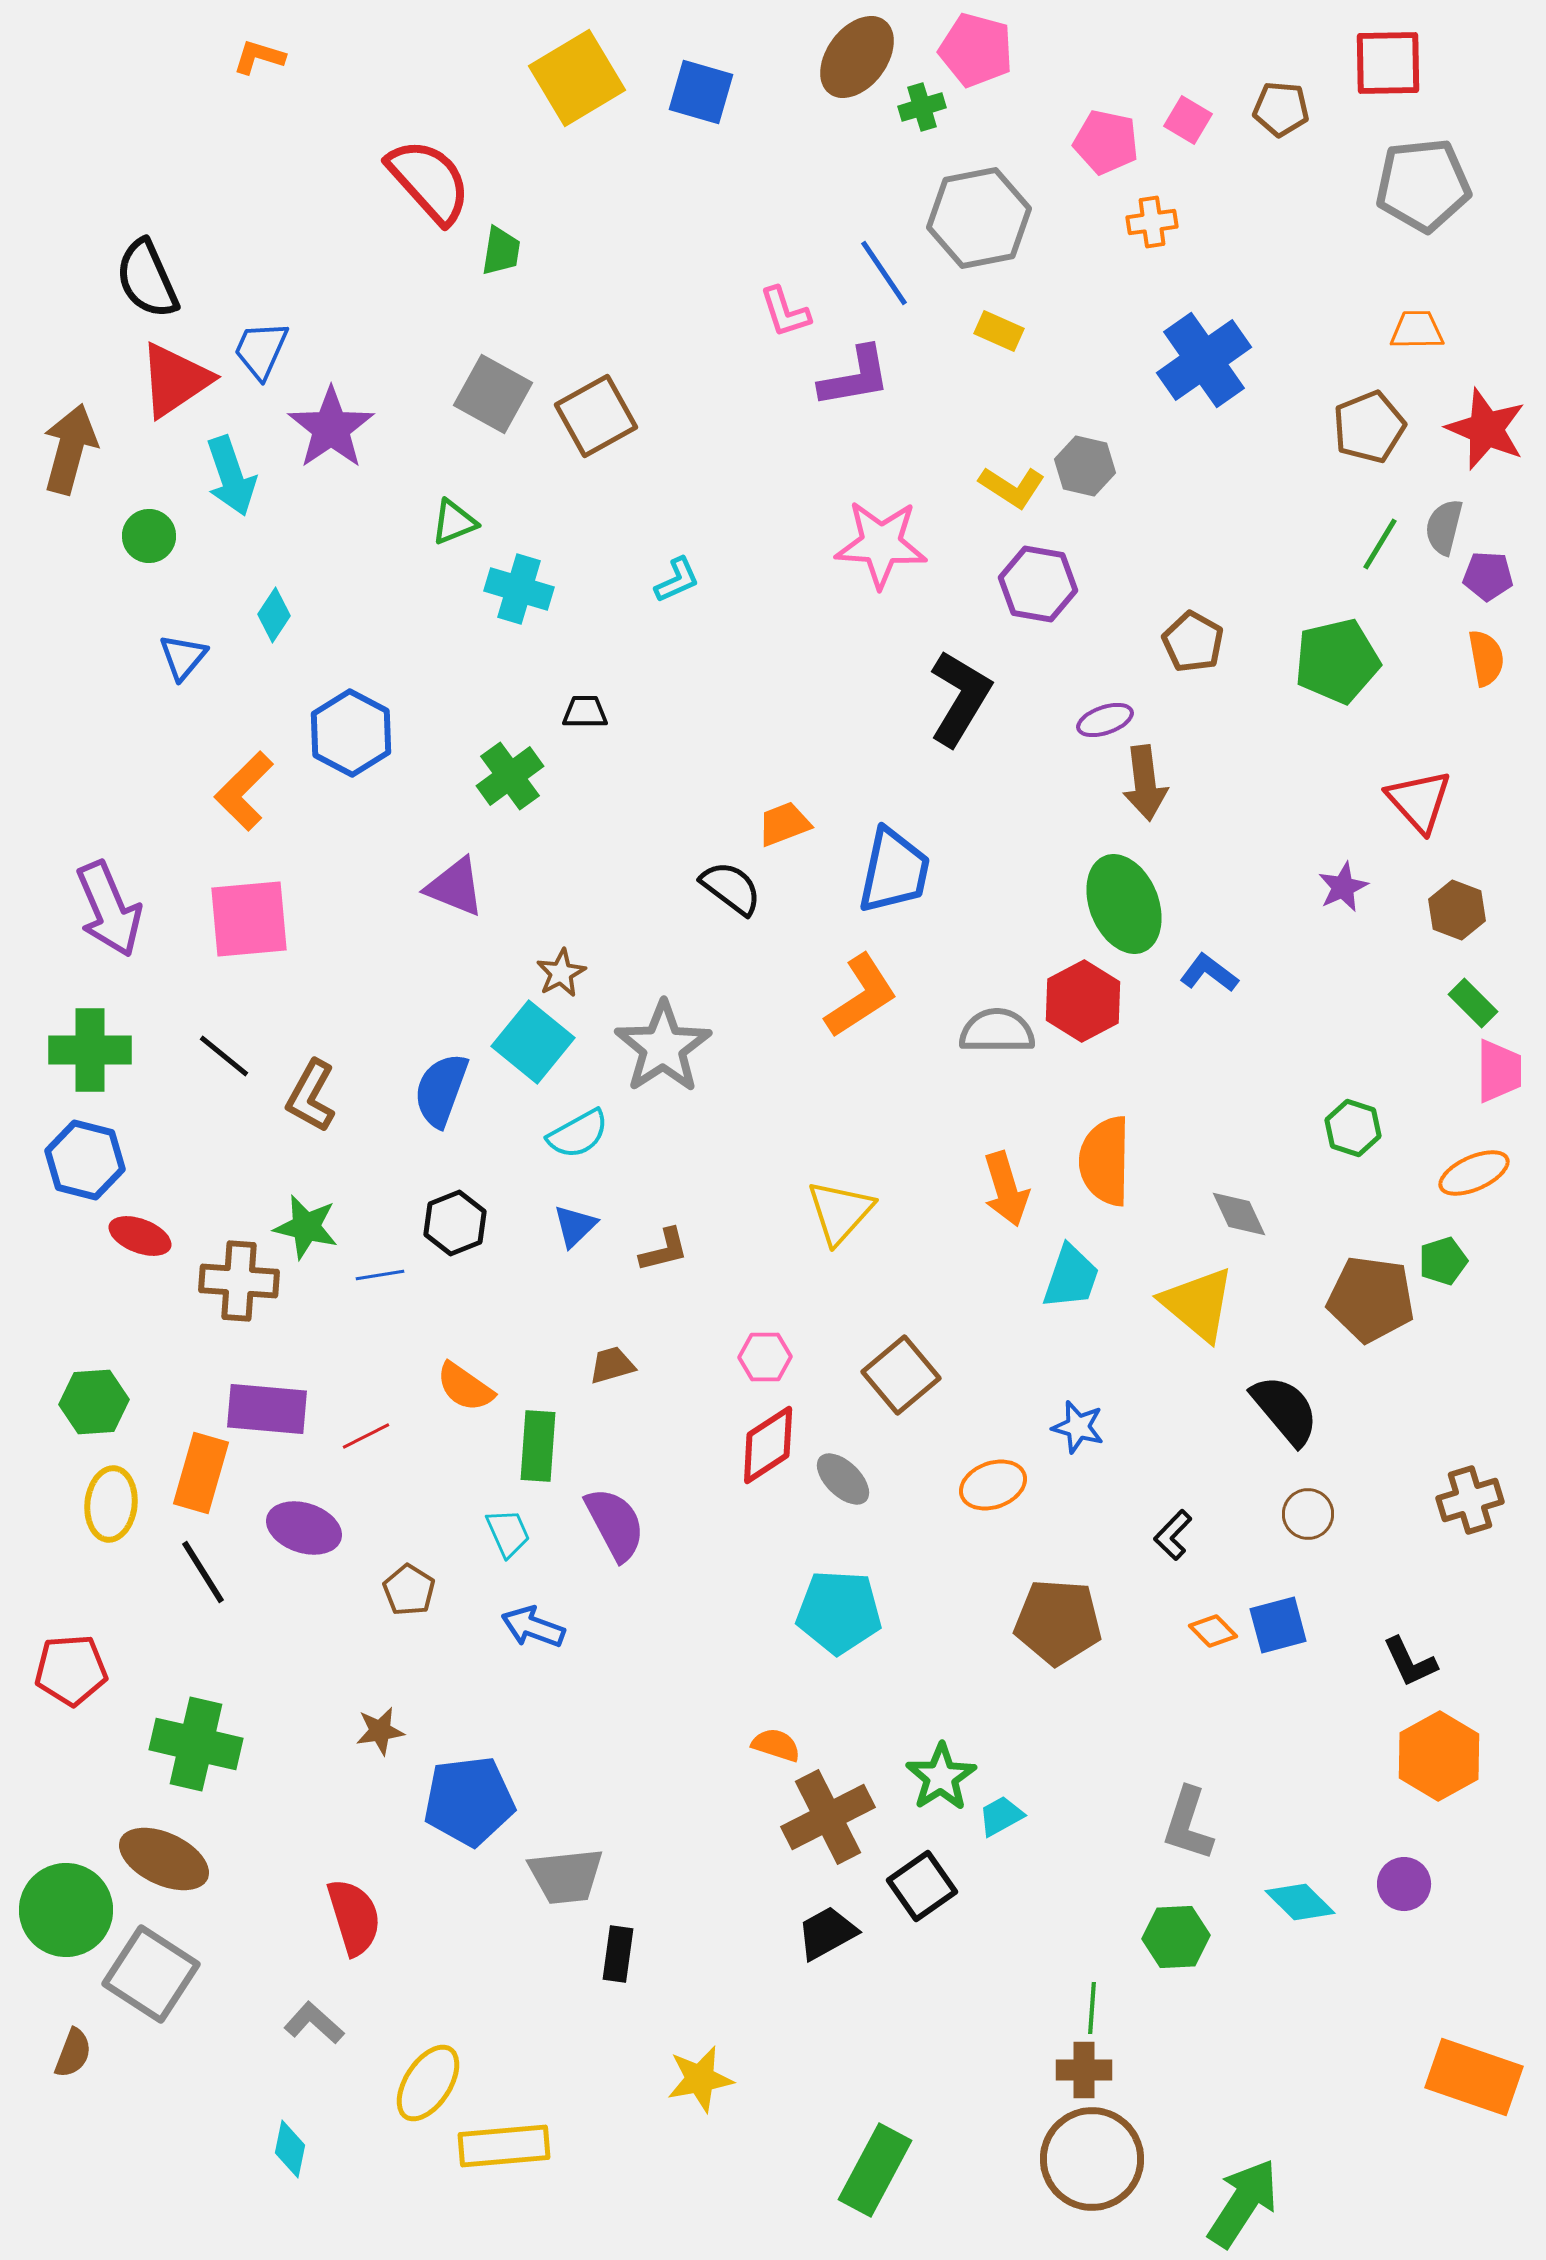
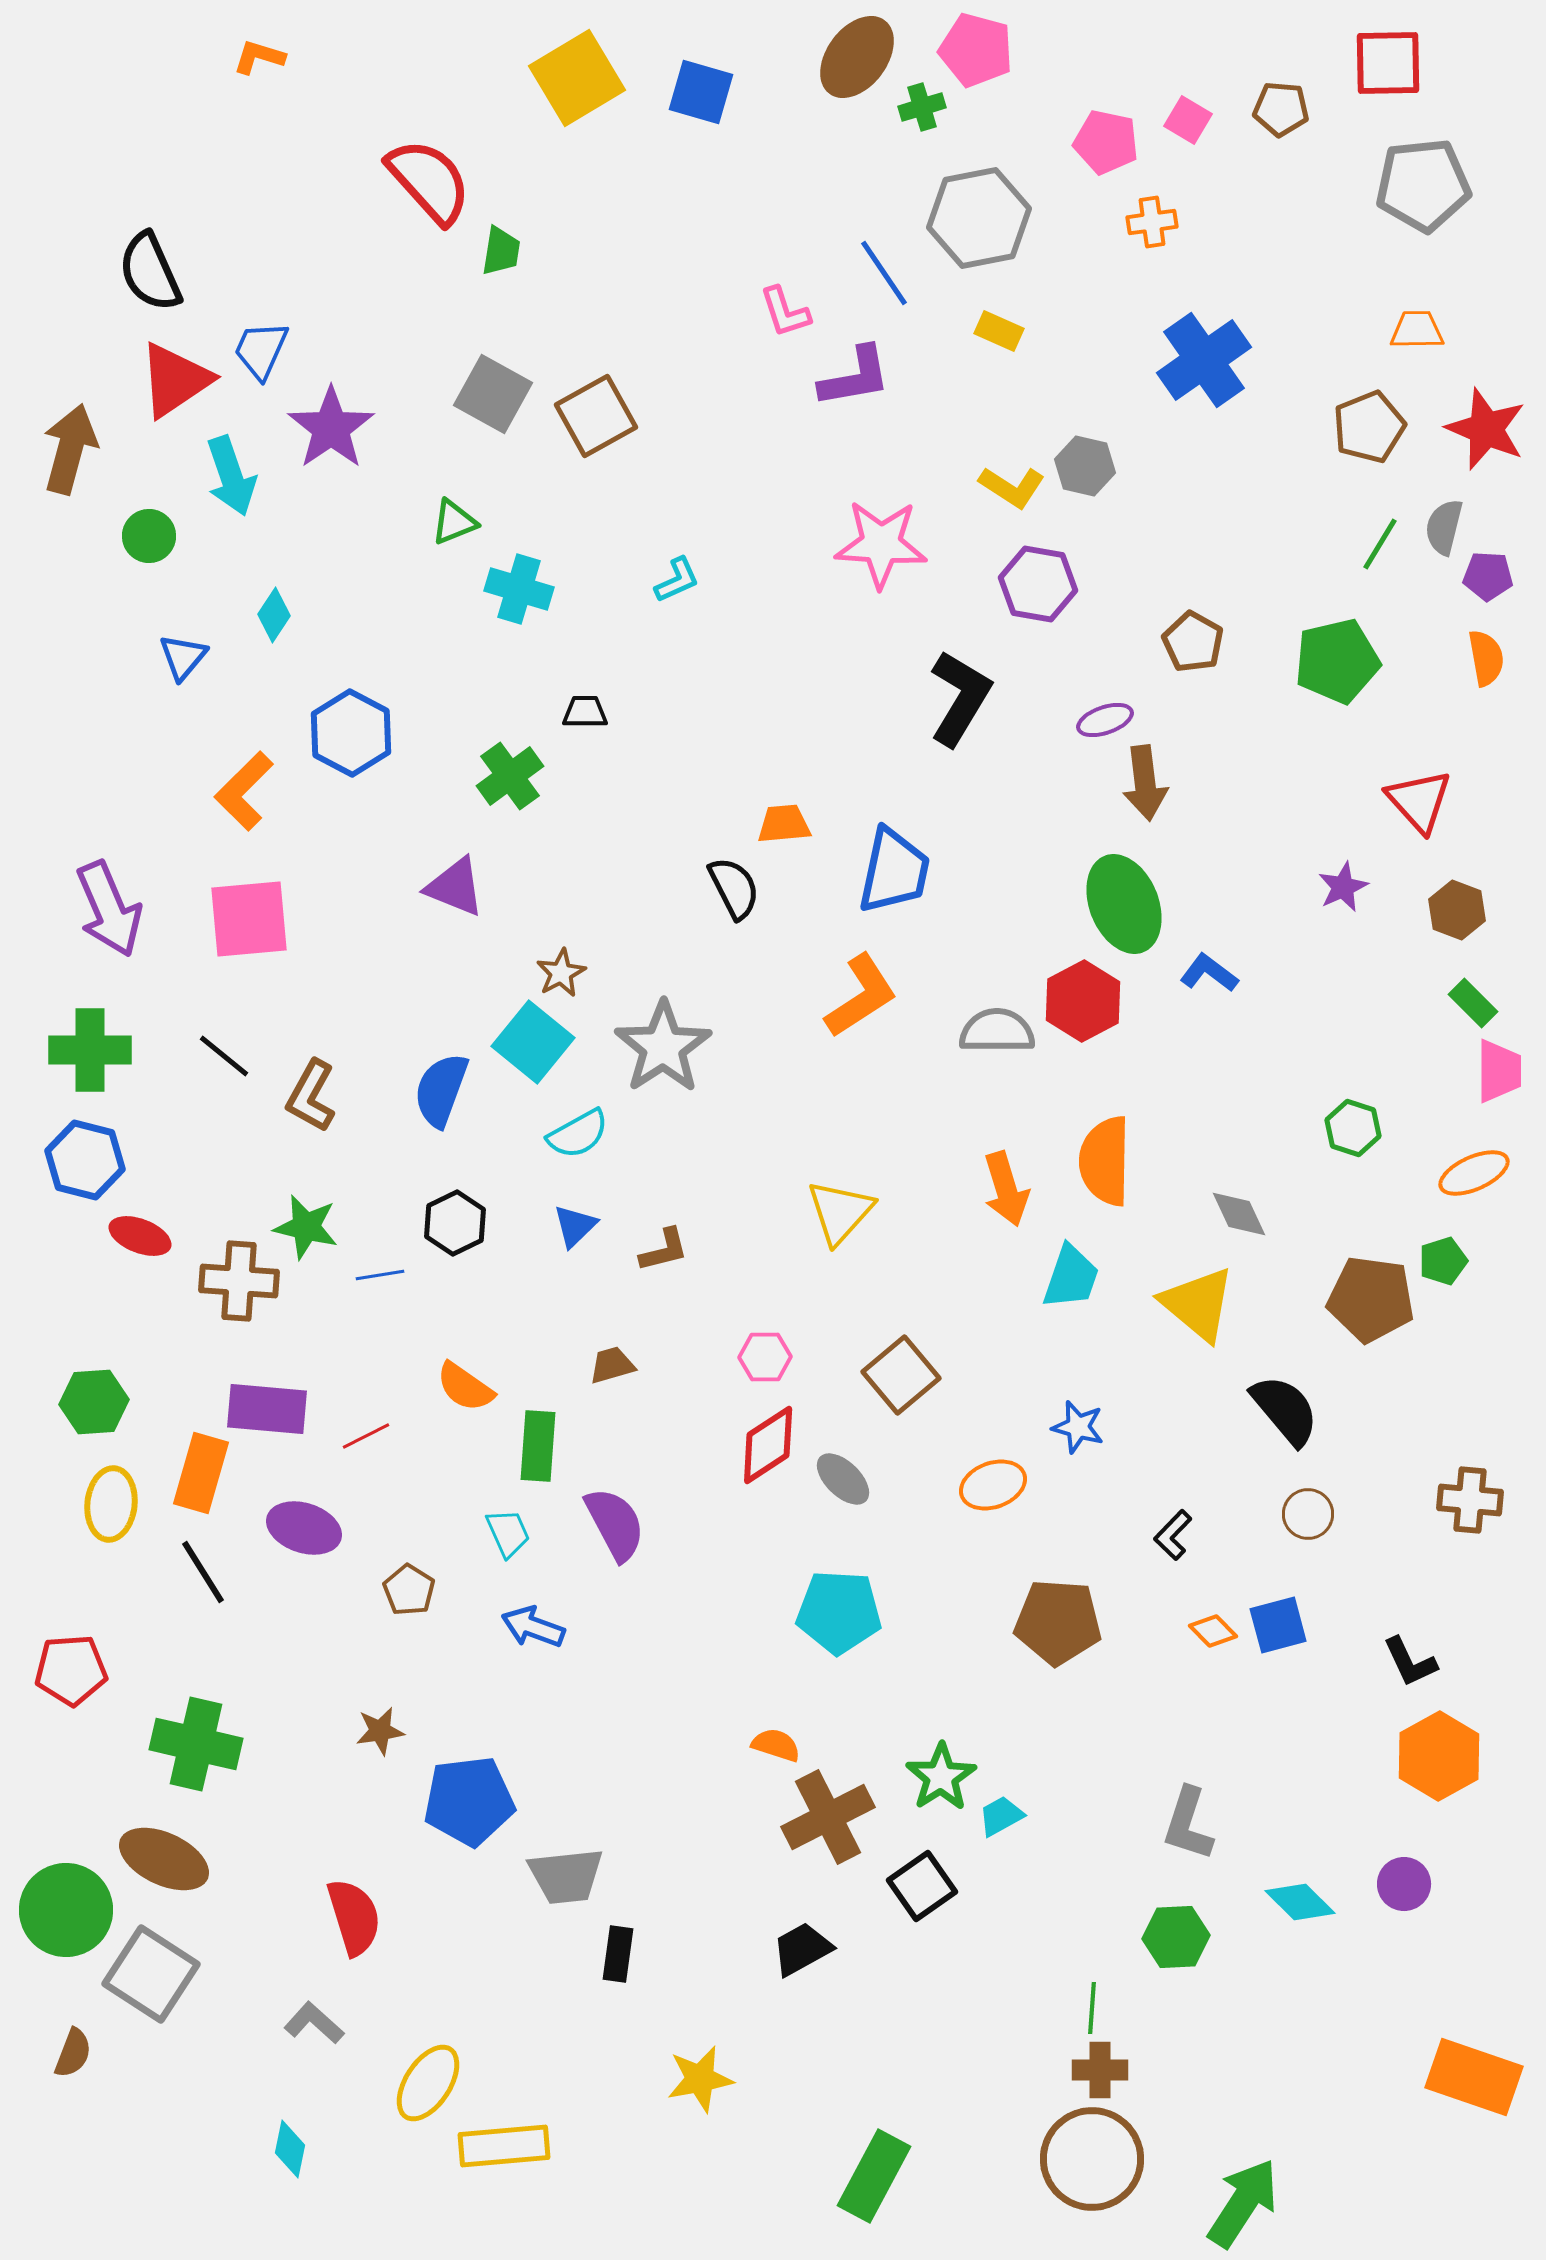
black semicircle at (147, 279): moved 3 px right, 7 px up
orange trapezoid at (784, 824): rotated 16 degrees clockwise
black semicircle at (731, 888): moved 3 px right; rotated 26 degrees clockwise
black hexagon at (455, 1223): rotated 4 degrees counterclockwise
brown cross at (1470, 1500): rotated 22 degrees clockwise
black trapezoid at (827, 1933): moved 25 px left, 16 px down
brown cross at (1084, 2070): moved 16 px right
green rectangle at (875, 2170): moved 1 px left, 6 px down
